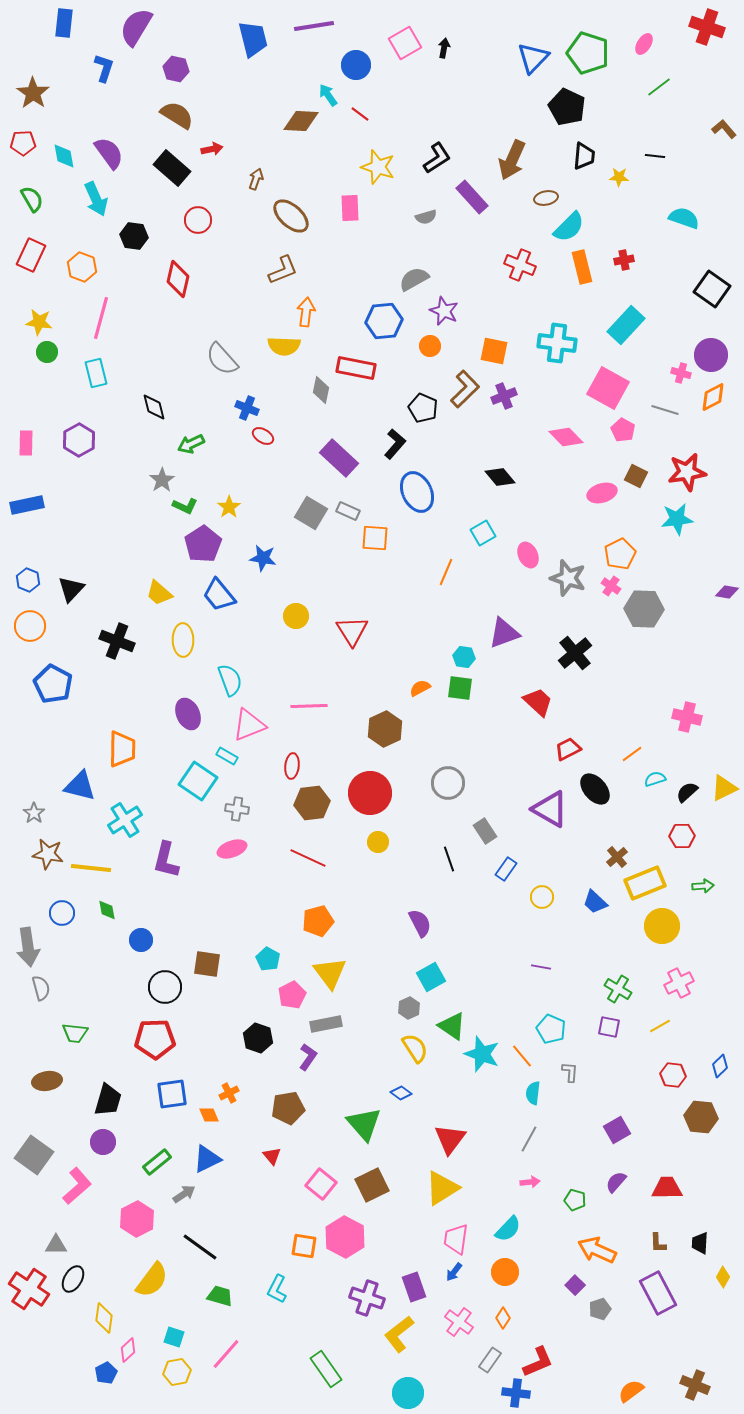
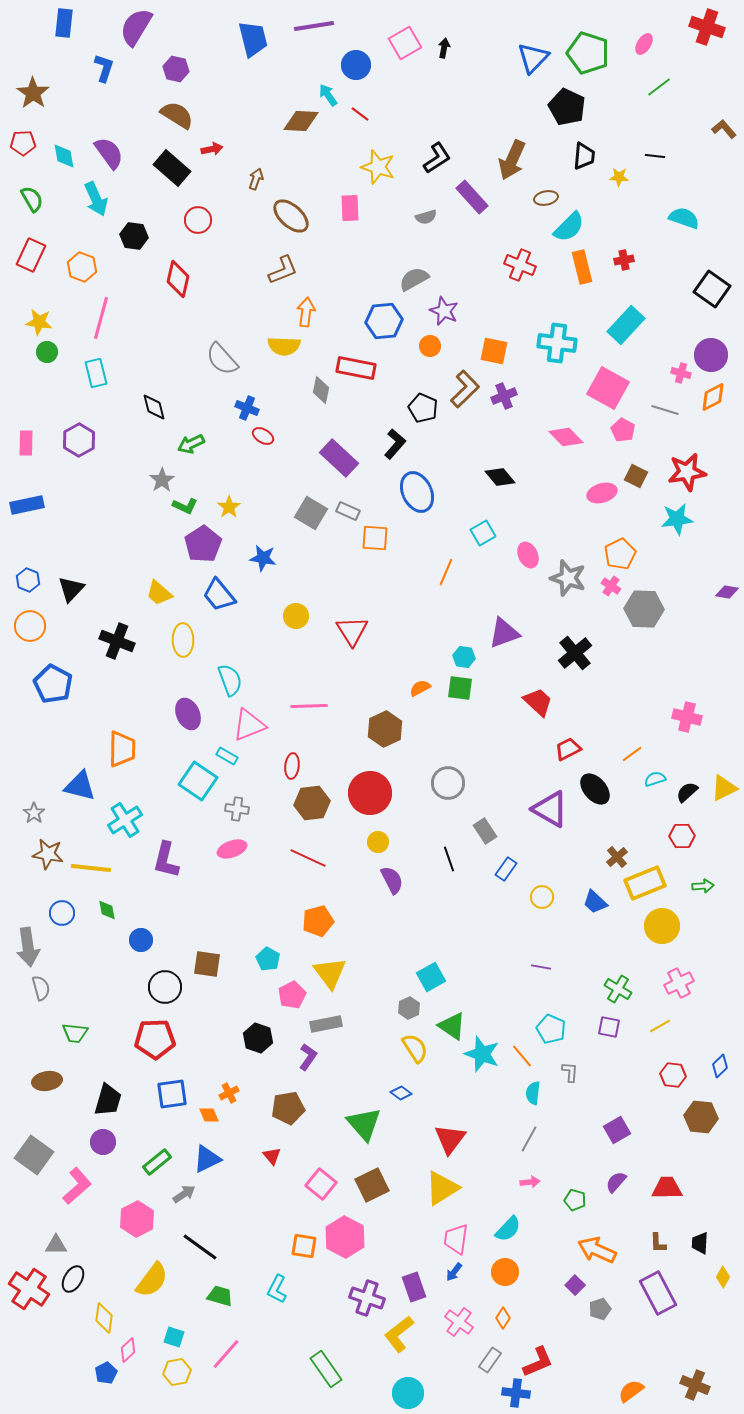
purple semicircle at (420, 923): moved 28 px left, 43 px up
